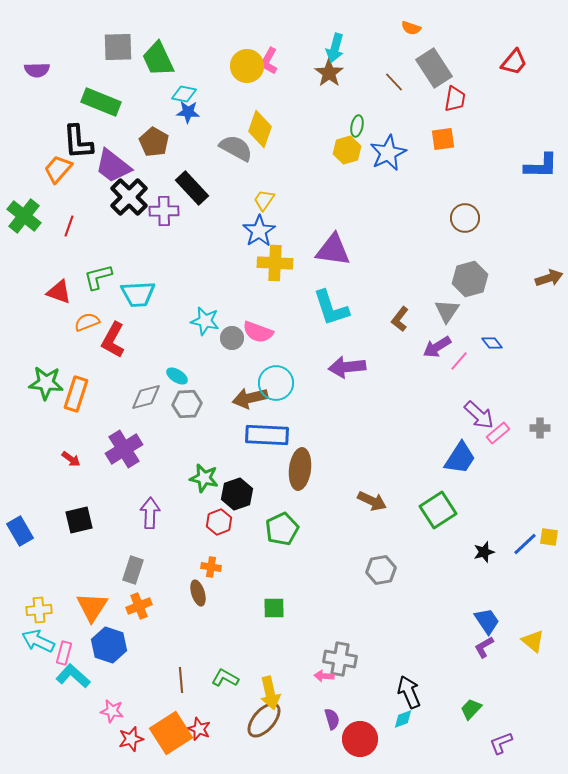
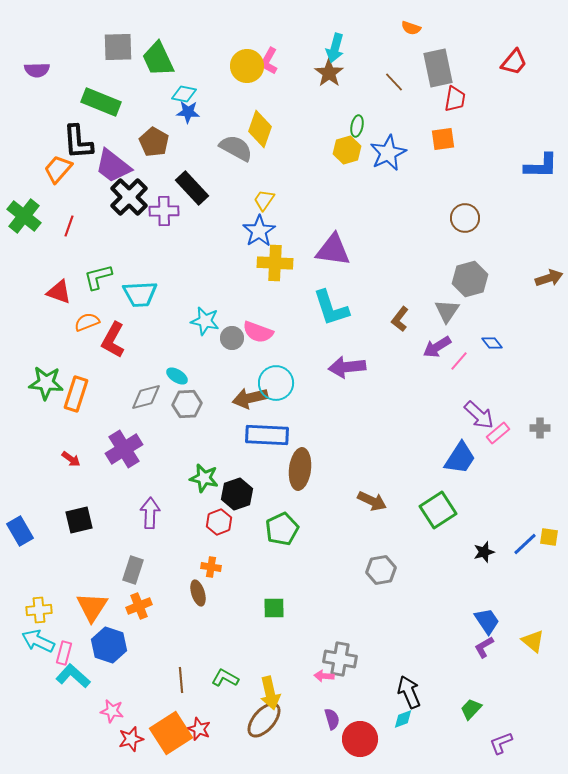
gray rectangle at (434, 68): moved 4 px right; rotated 21 degrees clockwise
cyan trapezoid at (138, 294): moved 2 px right
